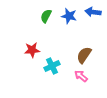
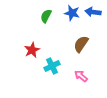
blue star: moved 3 px right, 3 px up
red star: rotated 21 degrees counterclockwise
brown semicircle: moved 3 px left, 11 px up
